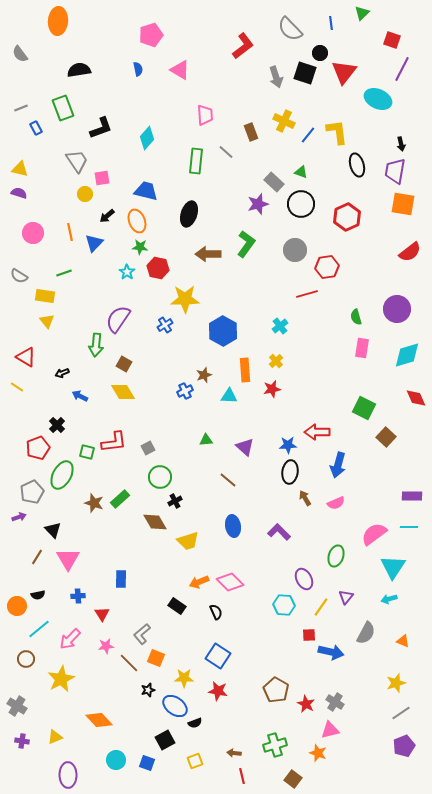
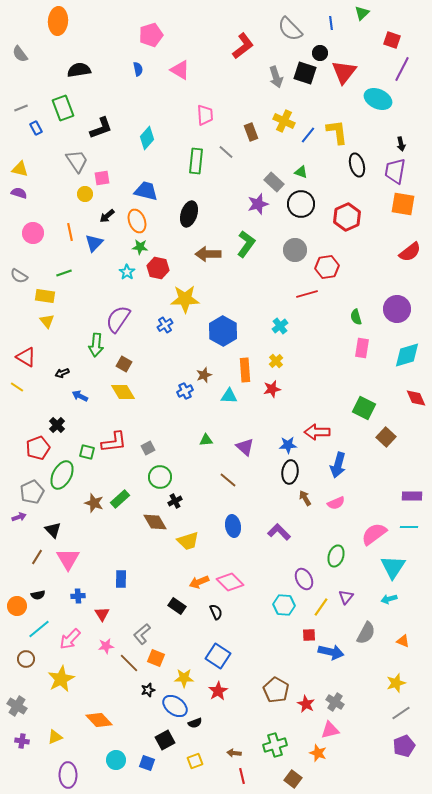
red star at (218, 691): rotated 30 degrees clockwise
